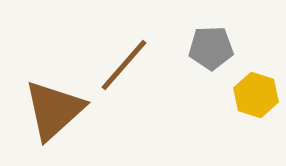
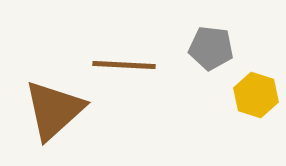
gray pentagon: rotated 9 degrees clockwise
brown line: rotated 52 degrees clockwise
